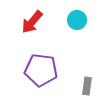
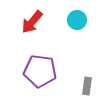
purple pentagon: moved 1 px left, 1 px down
